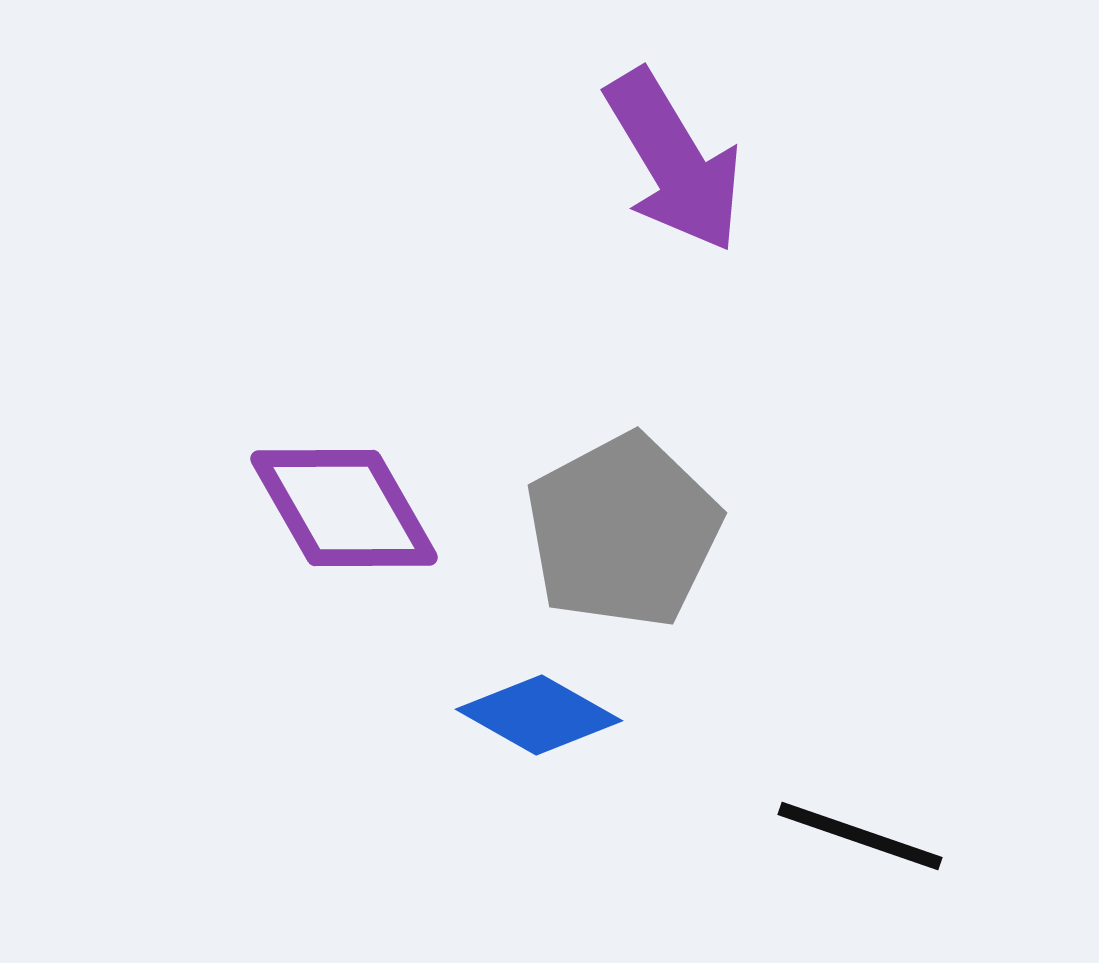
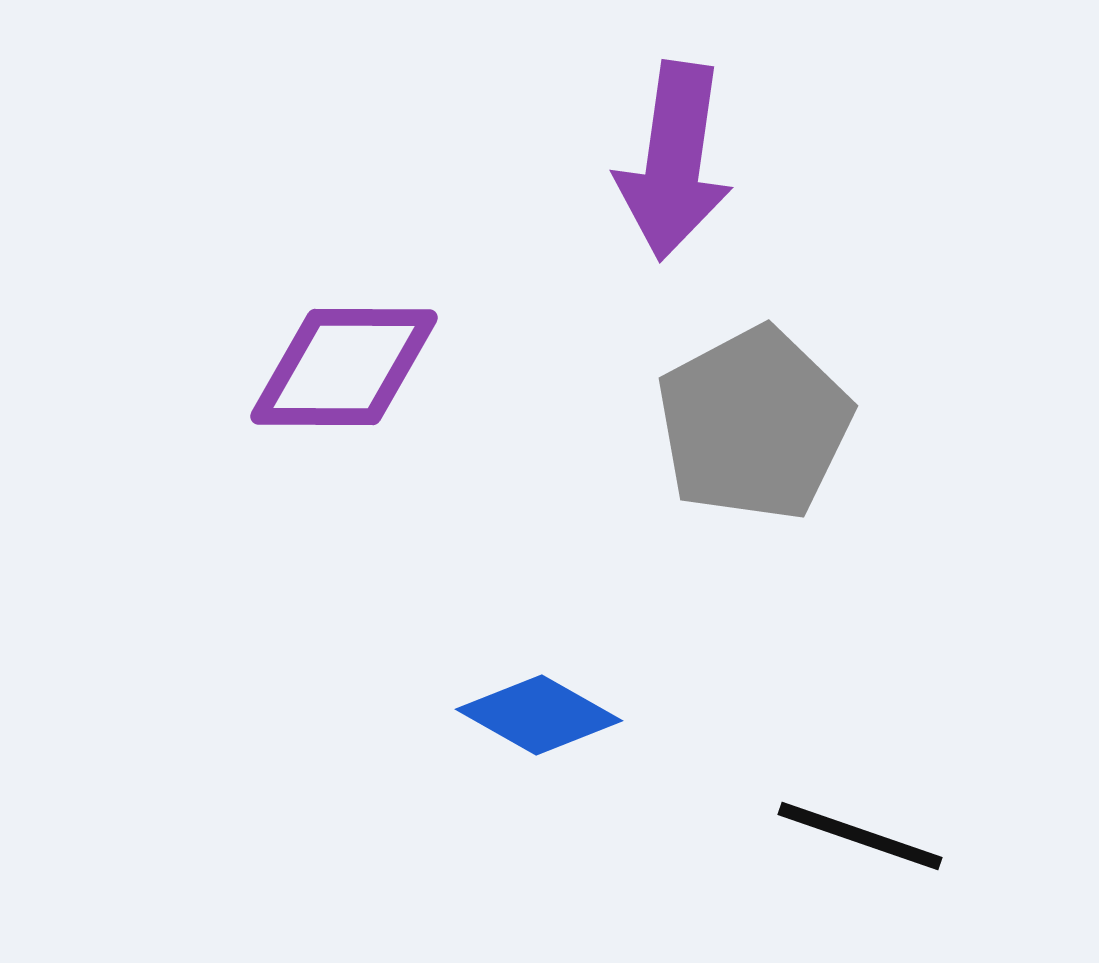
purple arrow: rotated 39 degrees clockwise
purple diamond: moved 141 px up; rotated 60 degrees counterclockwise
gray pentagon: moved 131 px right, 107 px up
